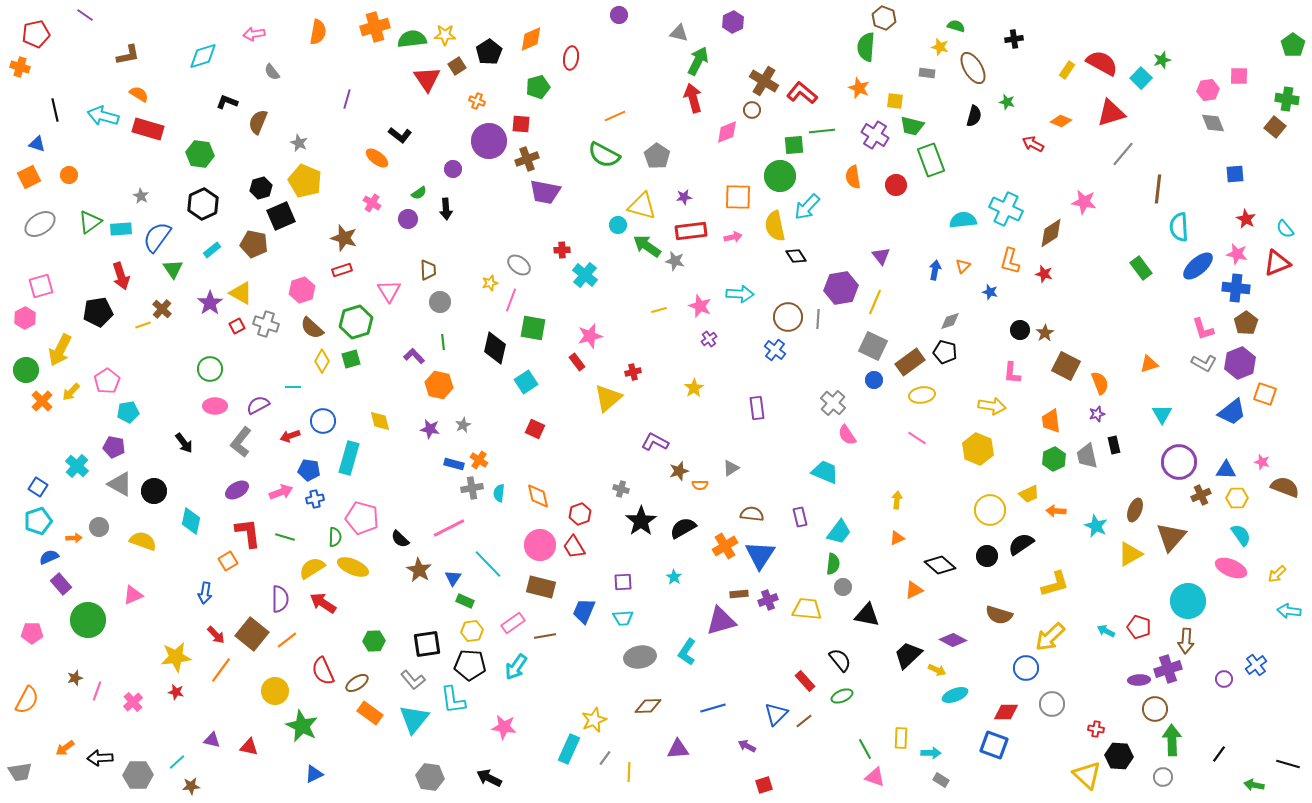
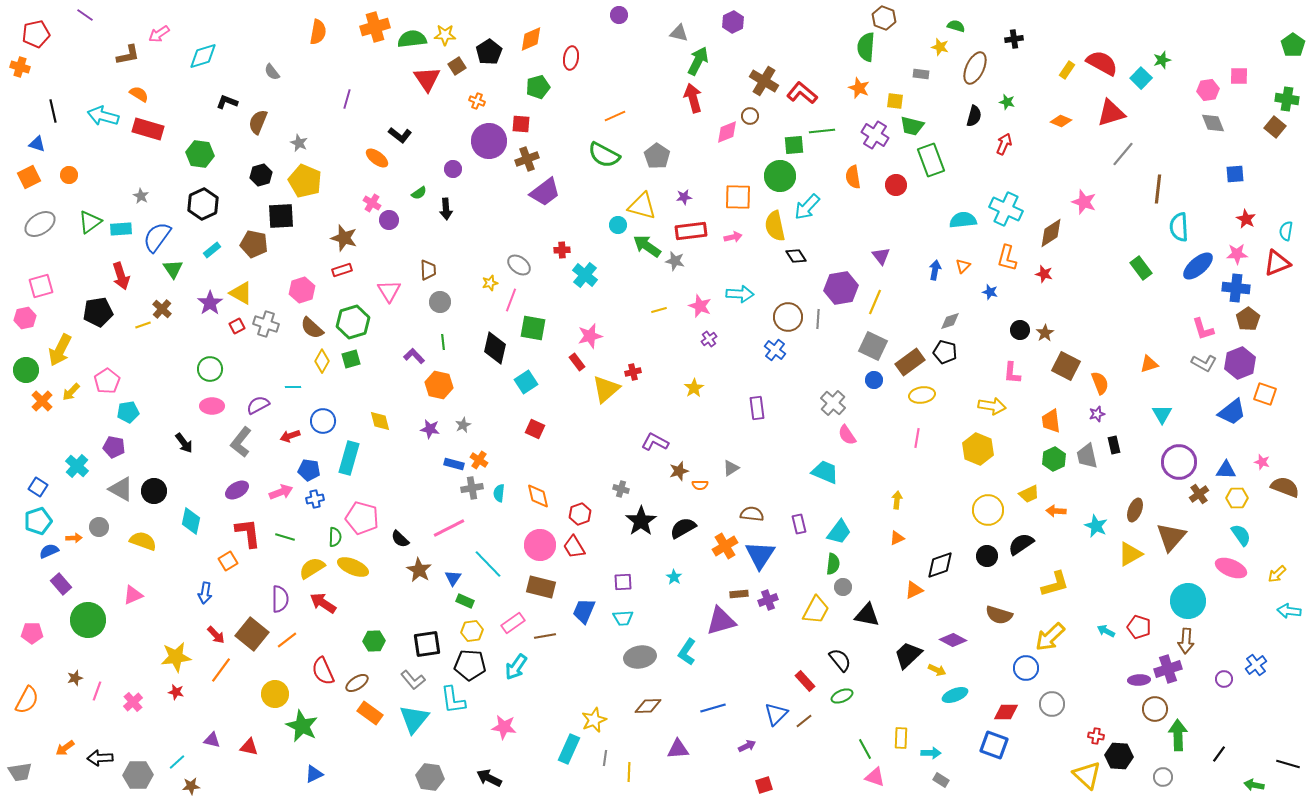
pink arrow at (254, 34): moved 95 px left; rotated 25 degrees counterclockwise
brown ellipse at (973, 68): moved 2 px right; rotated 56 degrees clockwise
gray rectangle at (927, 73): moved 6 px left, 1 px down
black line at (55, 110): moved 2 px left, 1 px down
brown circle at (752, 110): moved 2 px left, 6 px down
red arrow at (1033, 144): moved 29 px left; rotated 85 degrees clockwise
black hexagon at (261, 188): moved 13 px up
purple trapezoid at (545, 192): rotated 48 degrees counterclockwise
pink star at (1084, 202): rotated 10 degrees clockwise
black square at (281, 216): rotated 20 degrees clockwise
purple circle at (408, 219): moved 19 px left, 1 px down
cyan semicircle at (1285, 229): moved 1 px right, 2 px down; rotated 48 degrees clockwise
pink star at (1237, 254): rotated 15 degrees counterclockwise
orange L-shape at (1010, 261): moved 3 px left, 3 px up
pink hexagon at (25, 318): rotated 15 degrees clockwise
green hexagon at (356, 322): moved 3 px left
brown pentagon at (1246, 323): moved 2 px right, 4 px up
yellow triangle at (608, 398): moved 2 px left, 9 px up
pink ellipse at (215, 406): moved 3 px left
pink line at (917, 438): rotated 66 degrees clockwise
gray triangle at (120, 484): moved 1 px right, 5 px down
brown cross at (1201, 495): moved 2 px left, 1 px up; rotated 12 degrees counterclockwise
yellow circle at (990, 510): moved 2 px left
purple rectangle at (800, 517): moved 1 px left, 7 px down
blue semicircle at (49, 557): moved 6 px up
black diamond at (940, 565): rotated 60 degrees counterclockwise
yellow trapezoid at (807, 609): moved 9 px right, 1 px down; rotated 112 degrees clockwise
yellow circle at (275, 691): moved 3 px down
red cross at (1096, 729): moved 7 px down
green arrow at (1172, 740): moved 6 px right, 5 px up
purple arrow at (747, 746): rotated 126 degrees clockwise
gray line at (605, 758): rotated 28 degrees counterclockwise
